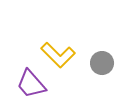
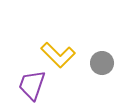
purple trapezoid: moved 1 px right, 1 px down; rotated 60 degrees clockwise
